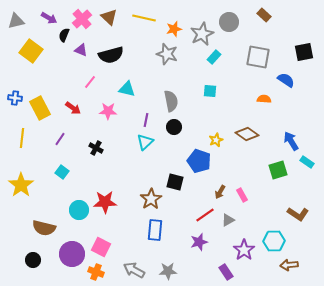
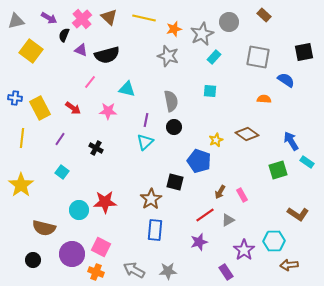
gray star at (167, 54): moved 1 px right, 2 px down
black semicircle at (111, 55): moved 4 px left
